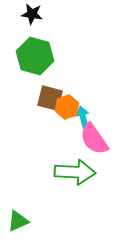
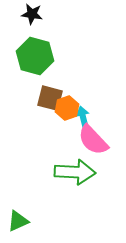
orange hexagon: moved 1 px down
pink semicircle: moved 1 px left, 1 px down; rotated 8 degrees counterclockwise
